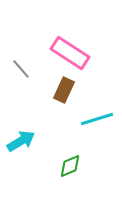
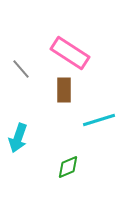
brown rectangle: rotated 25 degrees counterclockwise
cyan line: moved 2 px right, 1 px down
cyan arrow: moved 3 px left, 3 px up; rotated 140 degrees clockwise
green diamond: moved 2 px left, 1 px down
